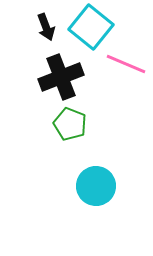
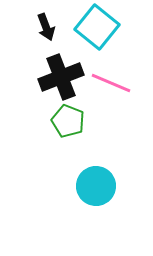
cyan square: moved 6 px right
pink line: moved 15 px left, 19 px down
green pentagon: moved 2 px left, 3 px up
